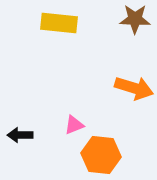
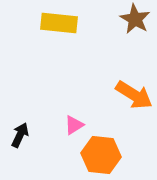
brown star: rotated 28 degrees clockwise
orange arrow: moved 7 px down; rotated 15 degrees clockwise
pink triangle: rotated 10 degrees counterclockwise
black arrow: rotated 115 degrees clockwise
